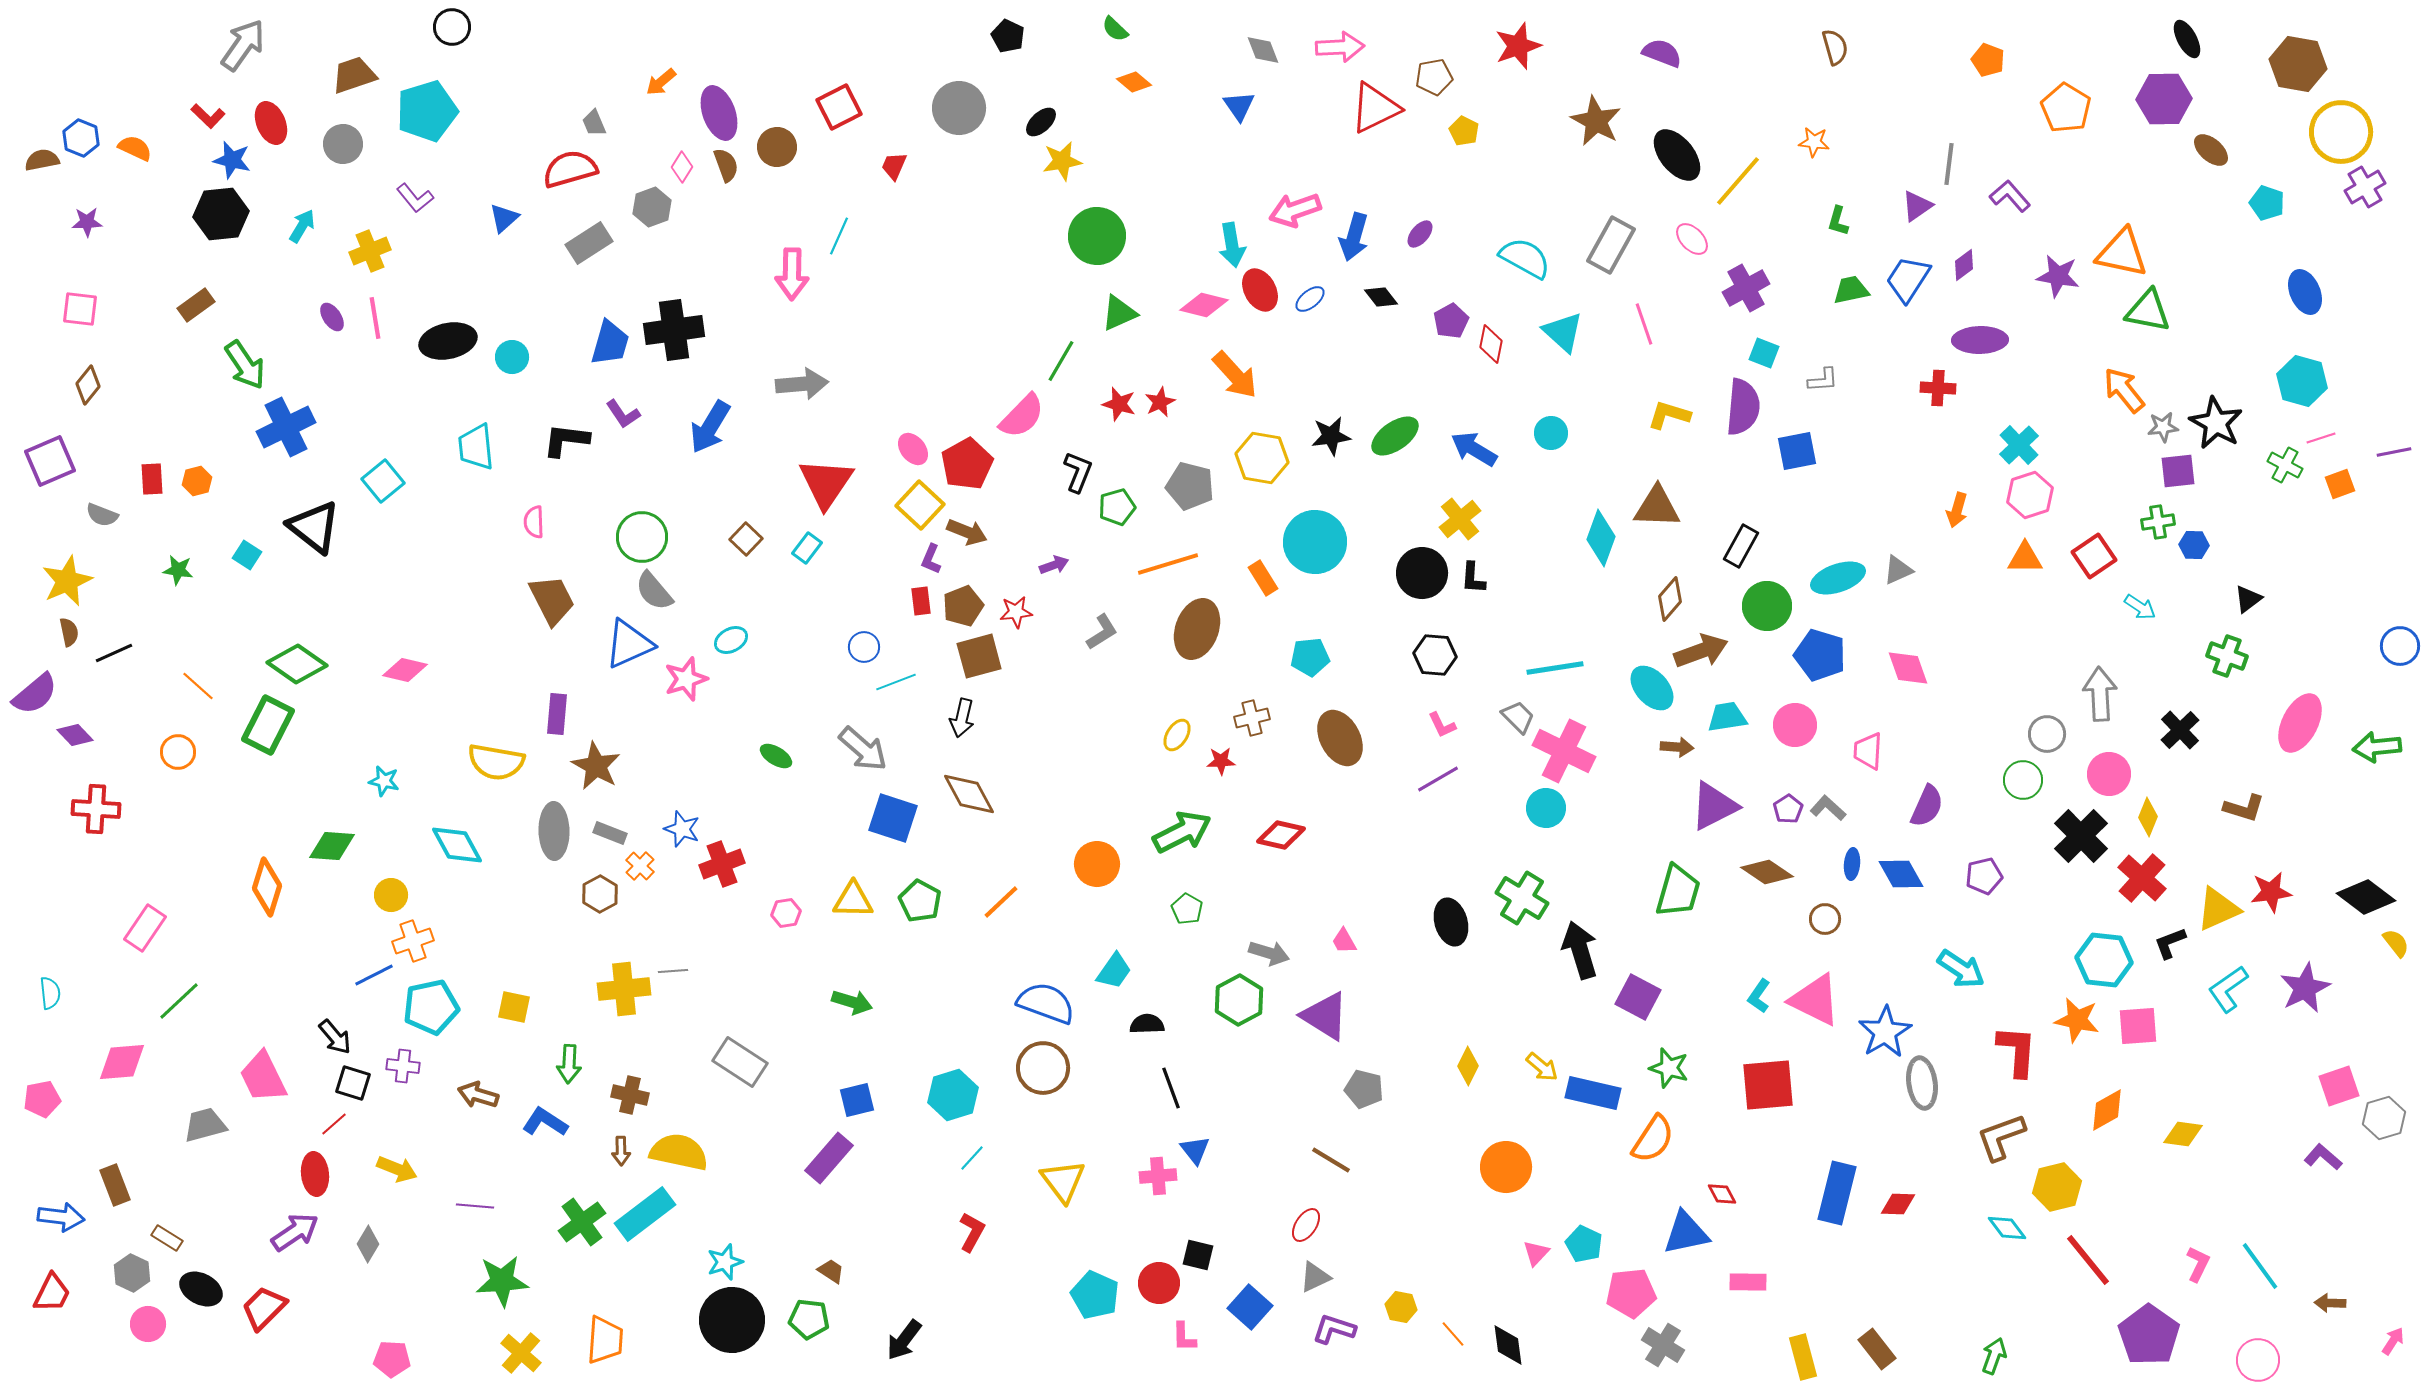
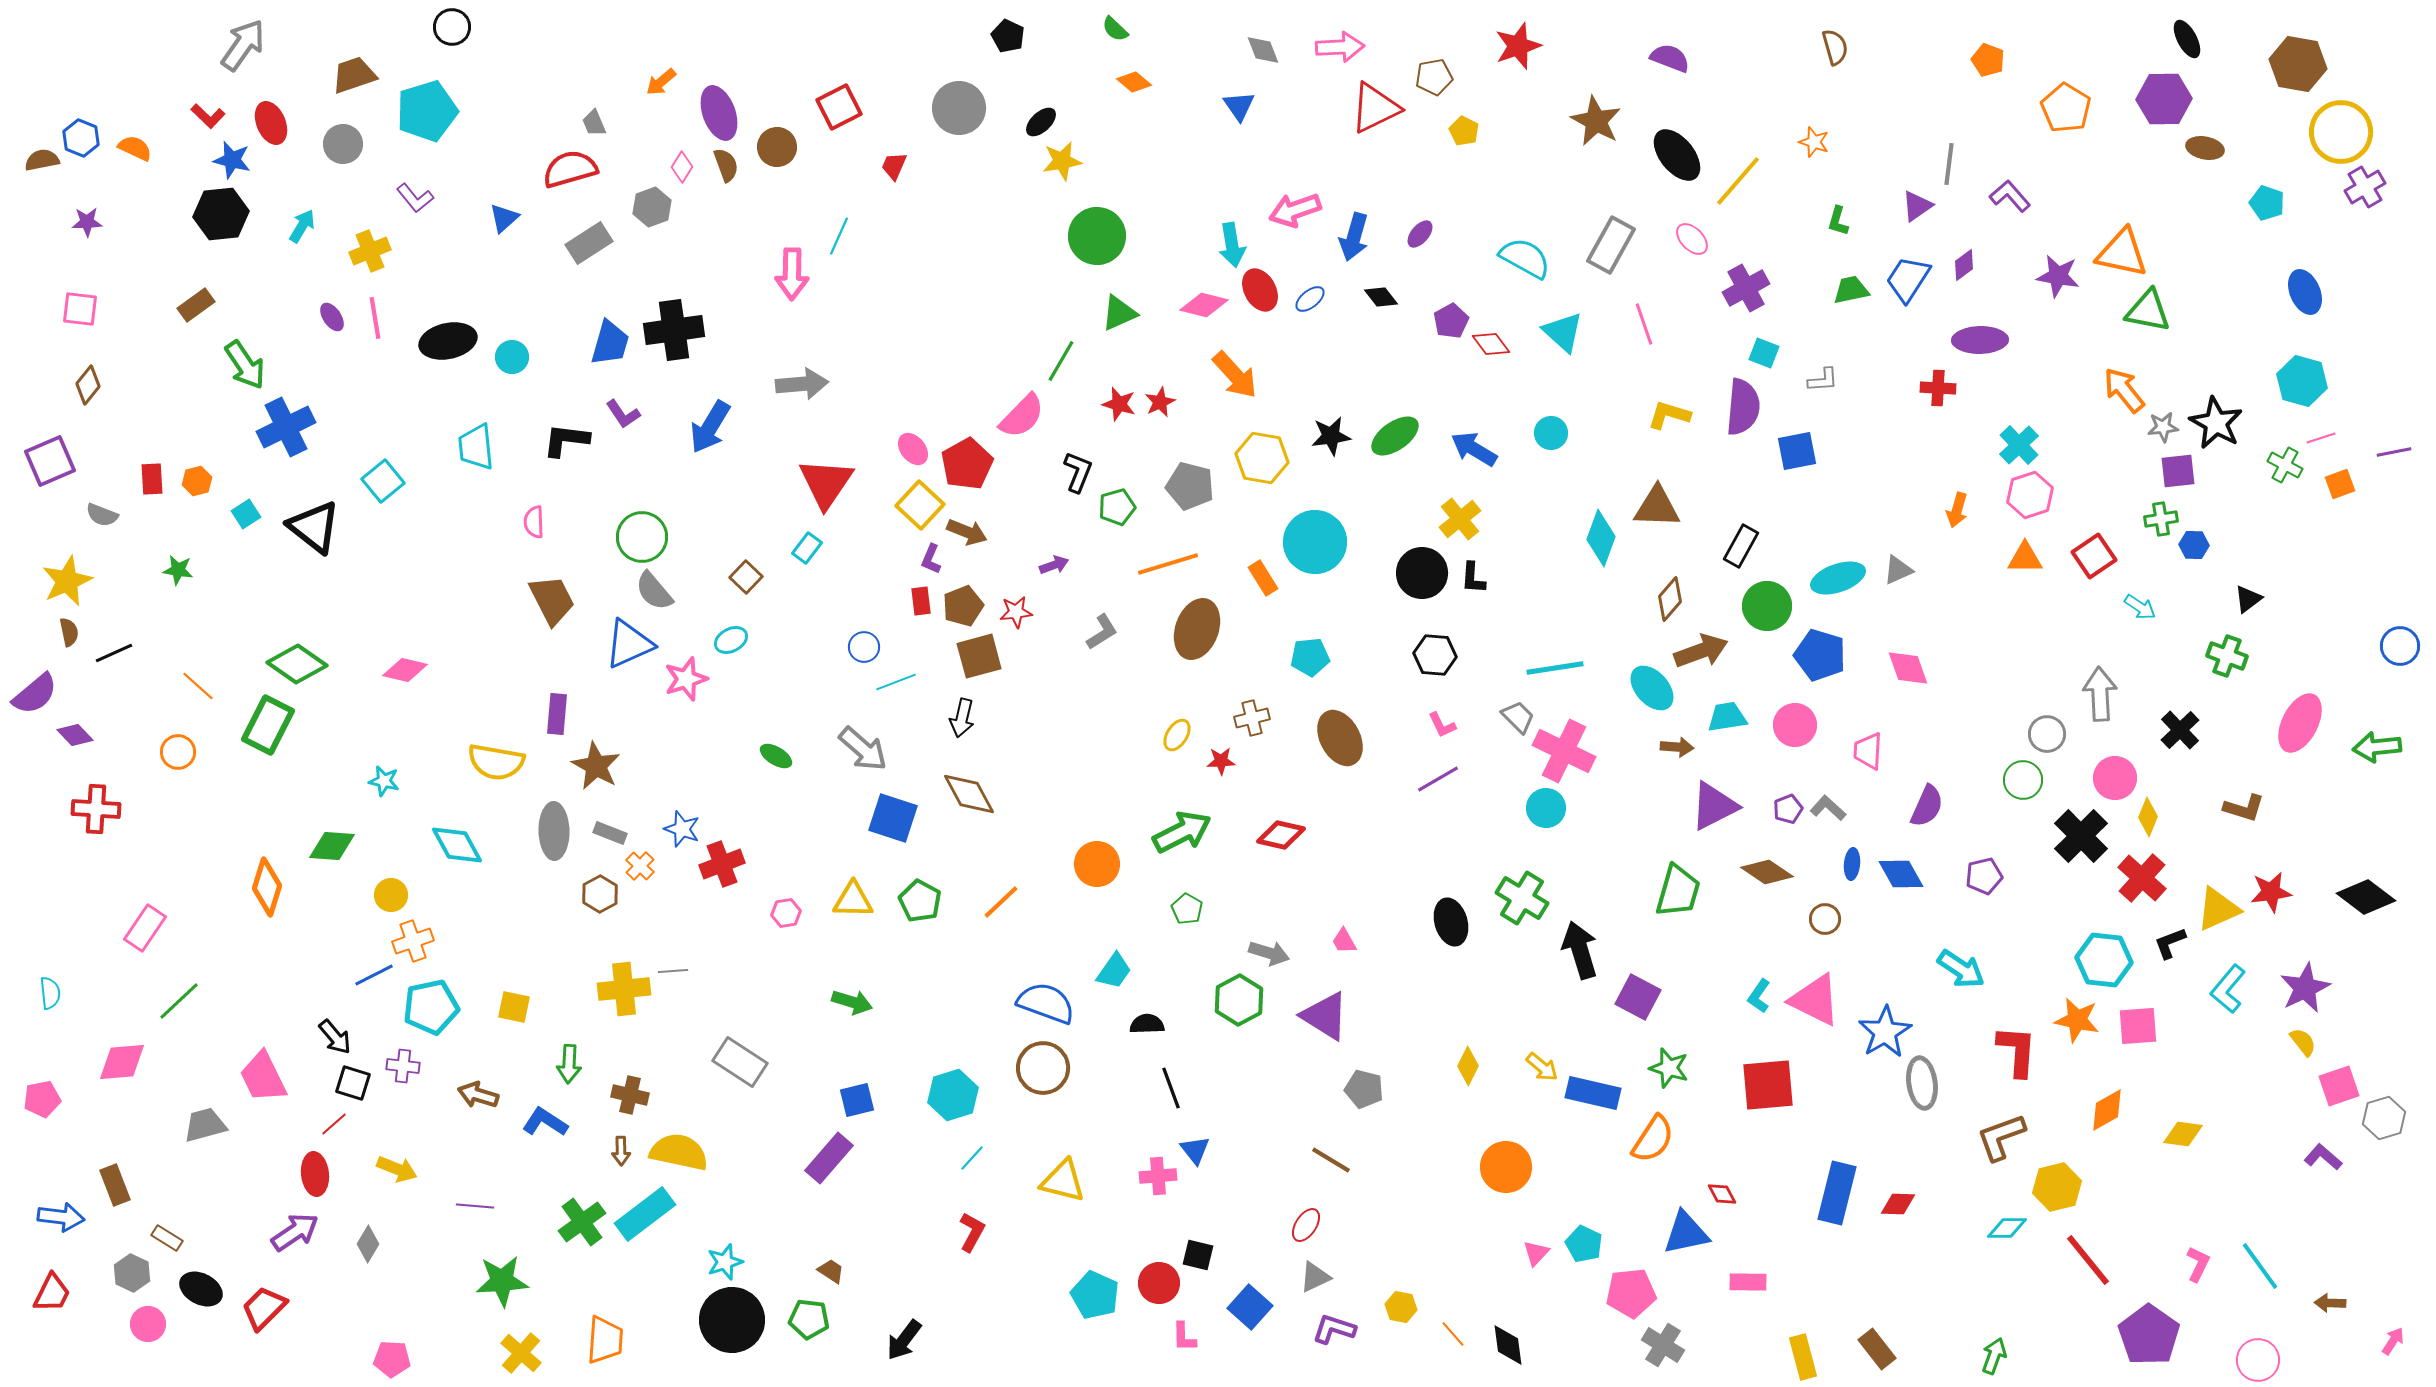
purple semicircle at (1662, 53): moved 8 px right, 5 px down
orange star at (1814, 142): rotated 12 degrees clockwise
brown ellipse at (2211, 150): moved 6 px left, 2 px up; rotated 30 degrees counterclockwise
red diamond at (1491, 344): rotated 48 degrees counterclockwise
green cross at (2158, 522): moved 3 px right, 3 px up
brown square at (746, 539): moved 38 px down
cyan square at (247, 555): moved 1 px left, 41 px up; rotated 24 degrees clockwise
pink circle at (2109, 774): moved 6 px right, 4 px down
purple pentagon at (1788, 809): rotated 12 degrees clockwise
yellow semicircle at (2396, 943): moved 93 px left, 99 px down
cyan L-shape at (2228, 989): rotated 15 degrees counterclockwise
yellow triangle at (1063, 1181): rotated 39 degrees counterclockwise
cyan diamond at (2007, 1228): rotated 54 degrees counterclockwise
